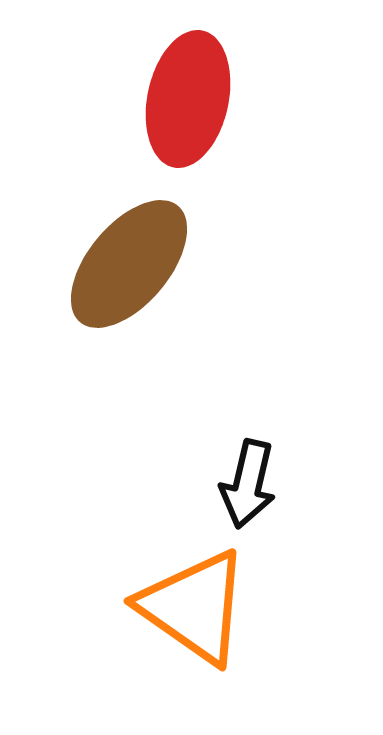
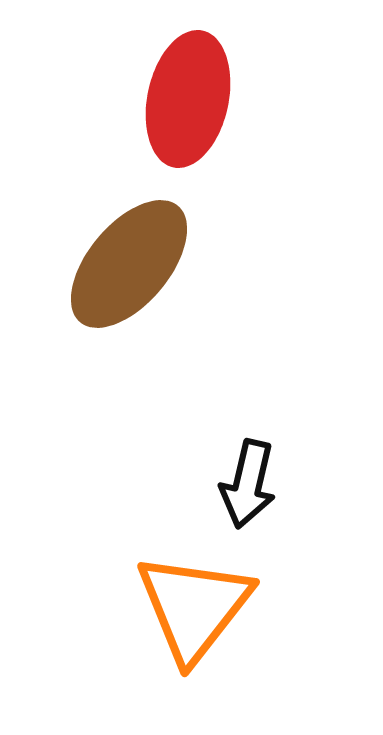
orange triangle: rotated 33 degrees clockwise
